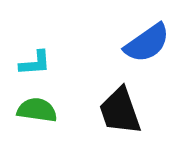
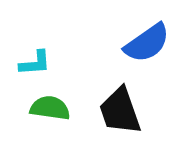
green semicircle: moved 13 px right, 2 px up
